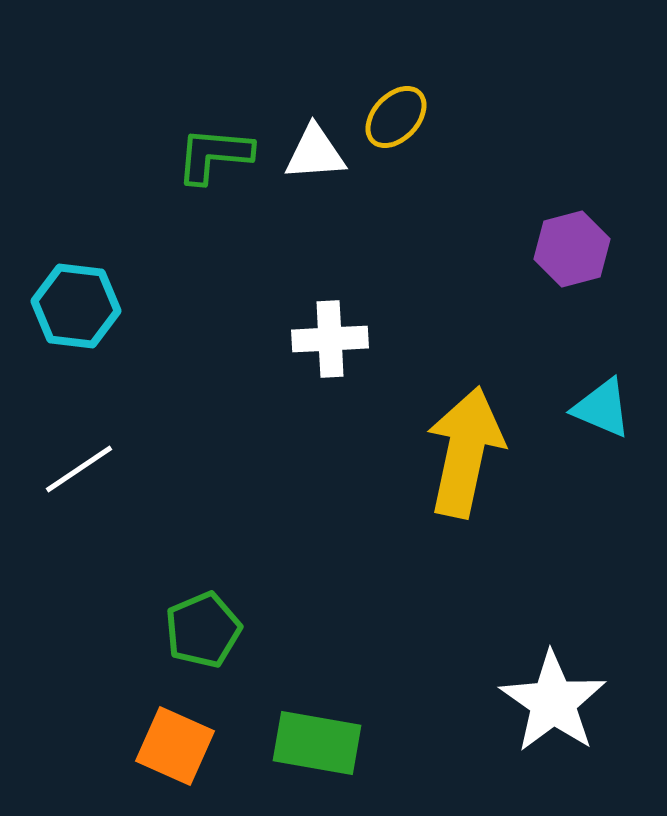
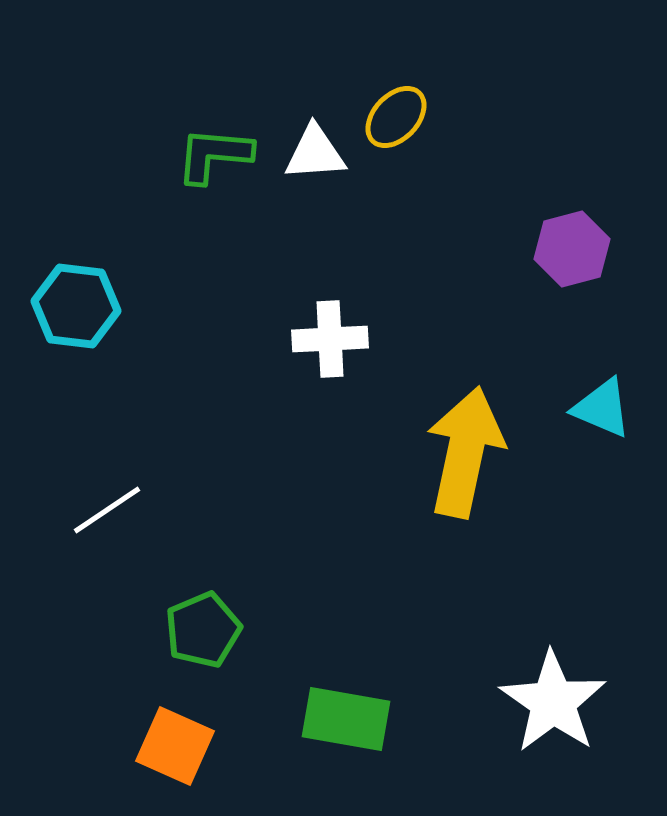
white line: moved 28 px right, 41 px down
green rectangle: moved 29 px right, 24 px up
